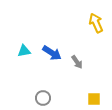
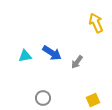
cyan triangle: moved 1 px right, 5 px down
gray arrow: rotated 72 degrees clockwise
yellow square: moved 1 px left, 1 px down; rotated 24 degrees counterclockwise
